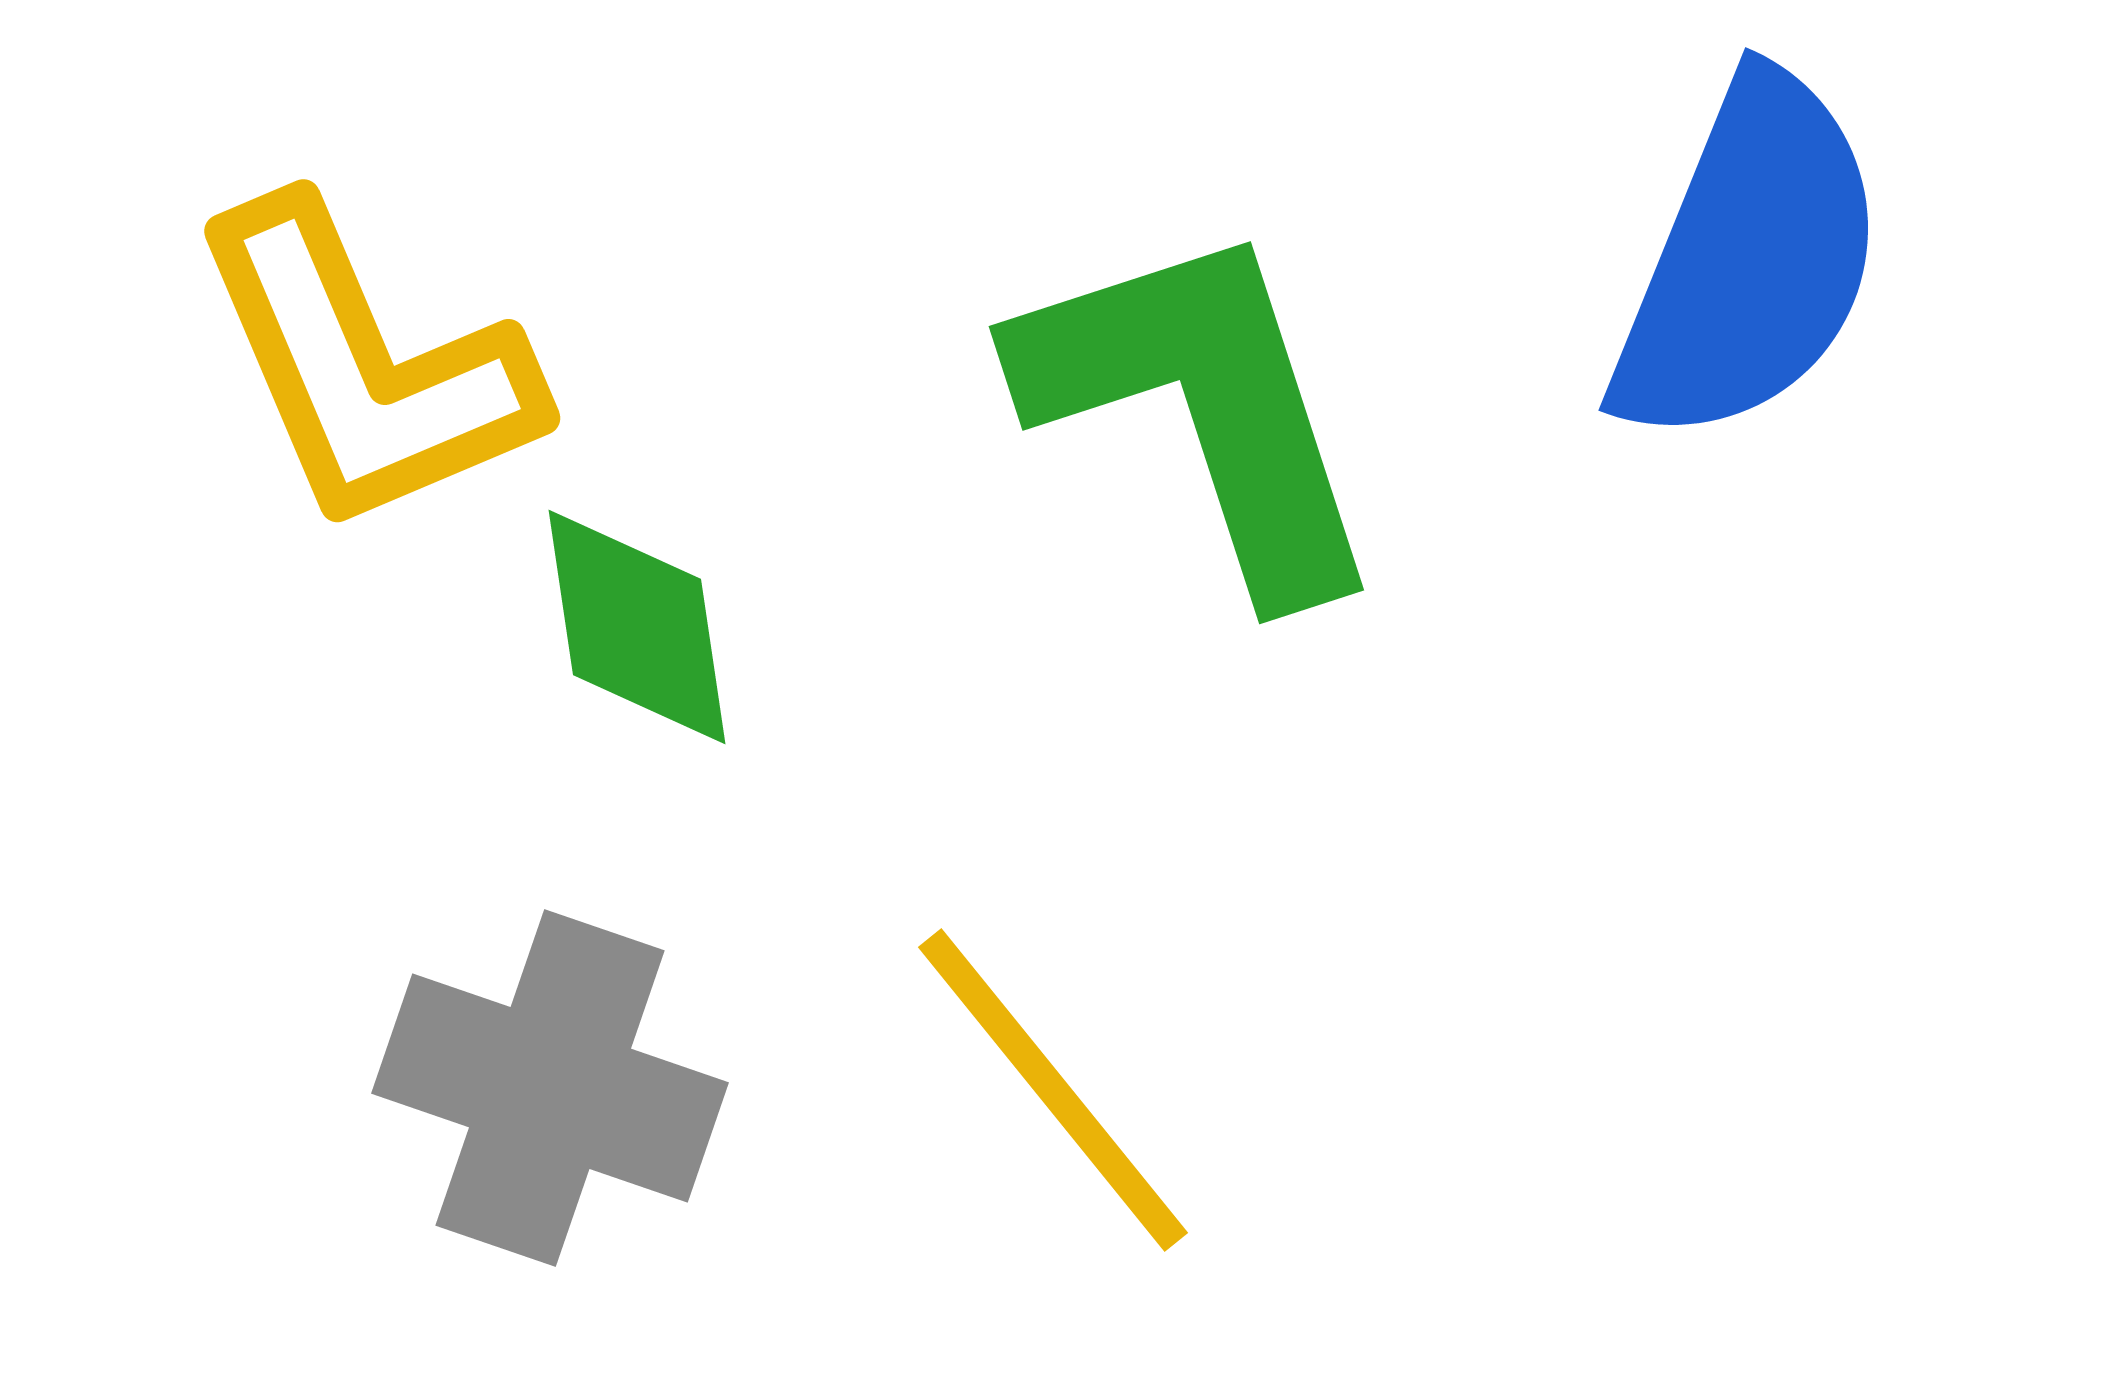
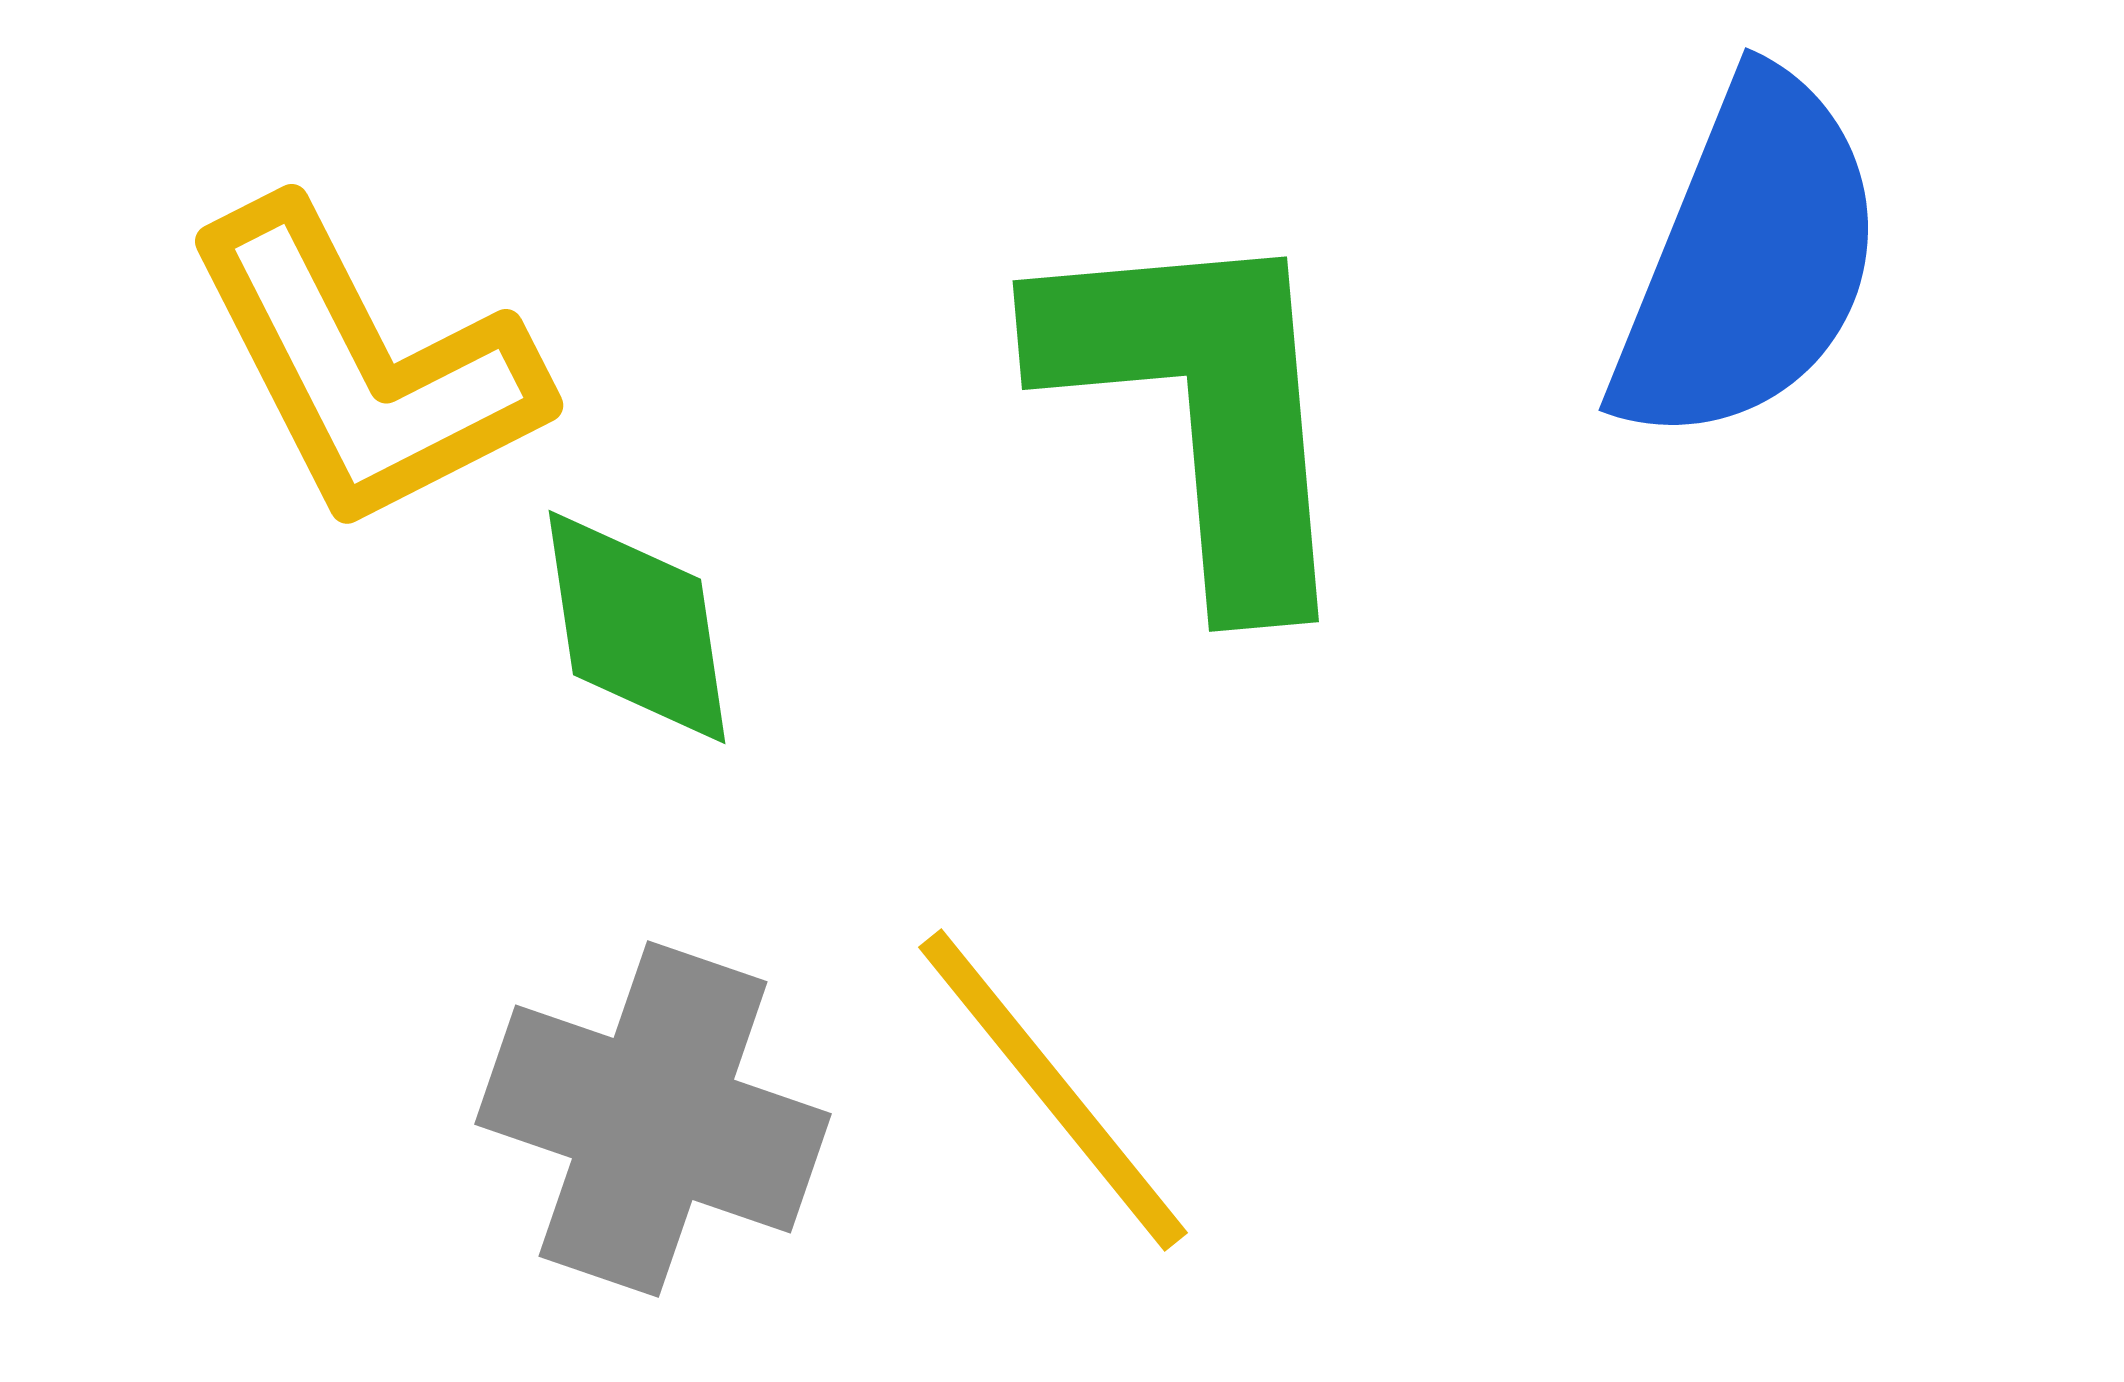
yellow L-shape: rotated 4 degrees counterclockwise
green L-shape: rotated 13 degrees clockwise
gray cross: moved 103 px right, 31 px down
